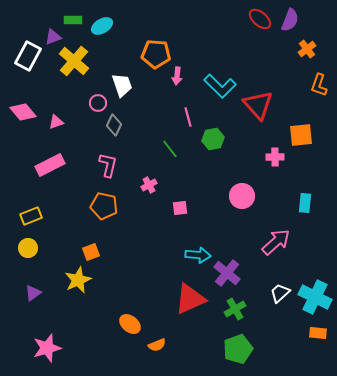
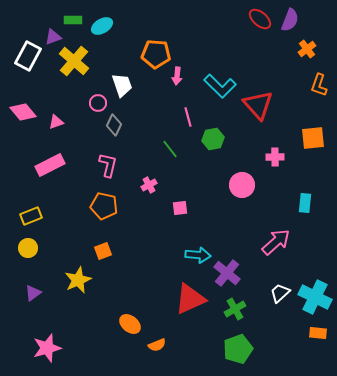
orange square at (301, 135): moved 12 px right, 3 px down
pink circle at (242, 196): moved 11 px up
orange square at (91, 252): moved 12 px right, 1 px up
